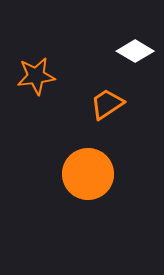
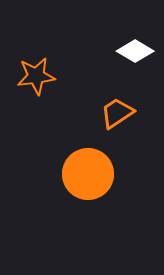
orange trapezoid: moved 10 px right, 9 px down
